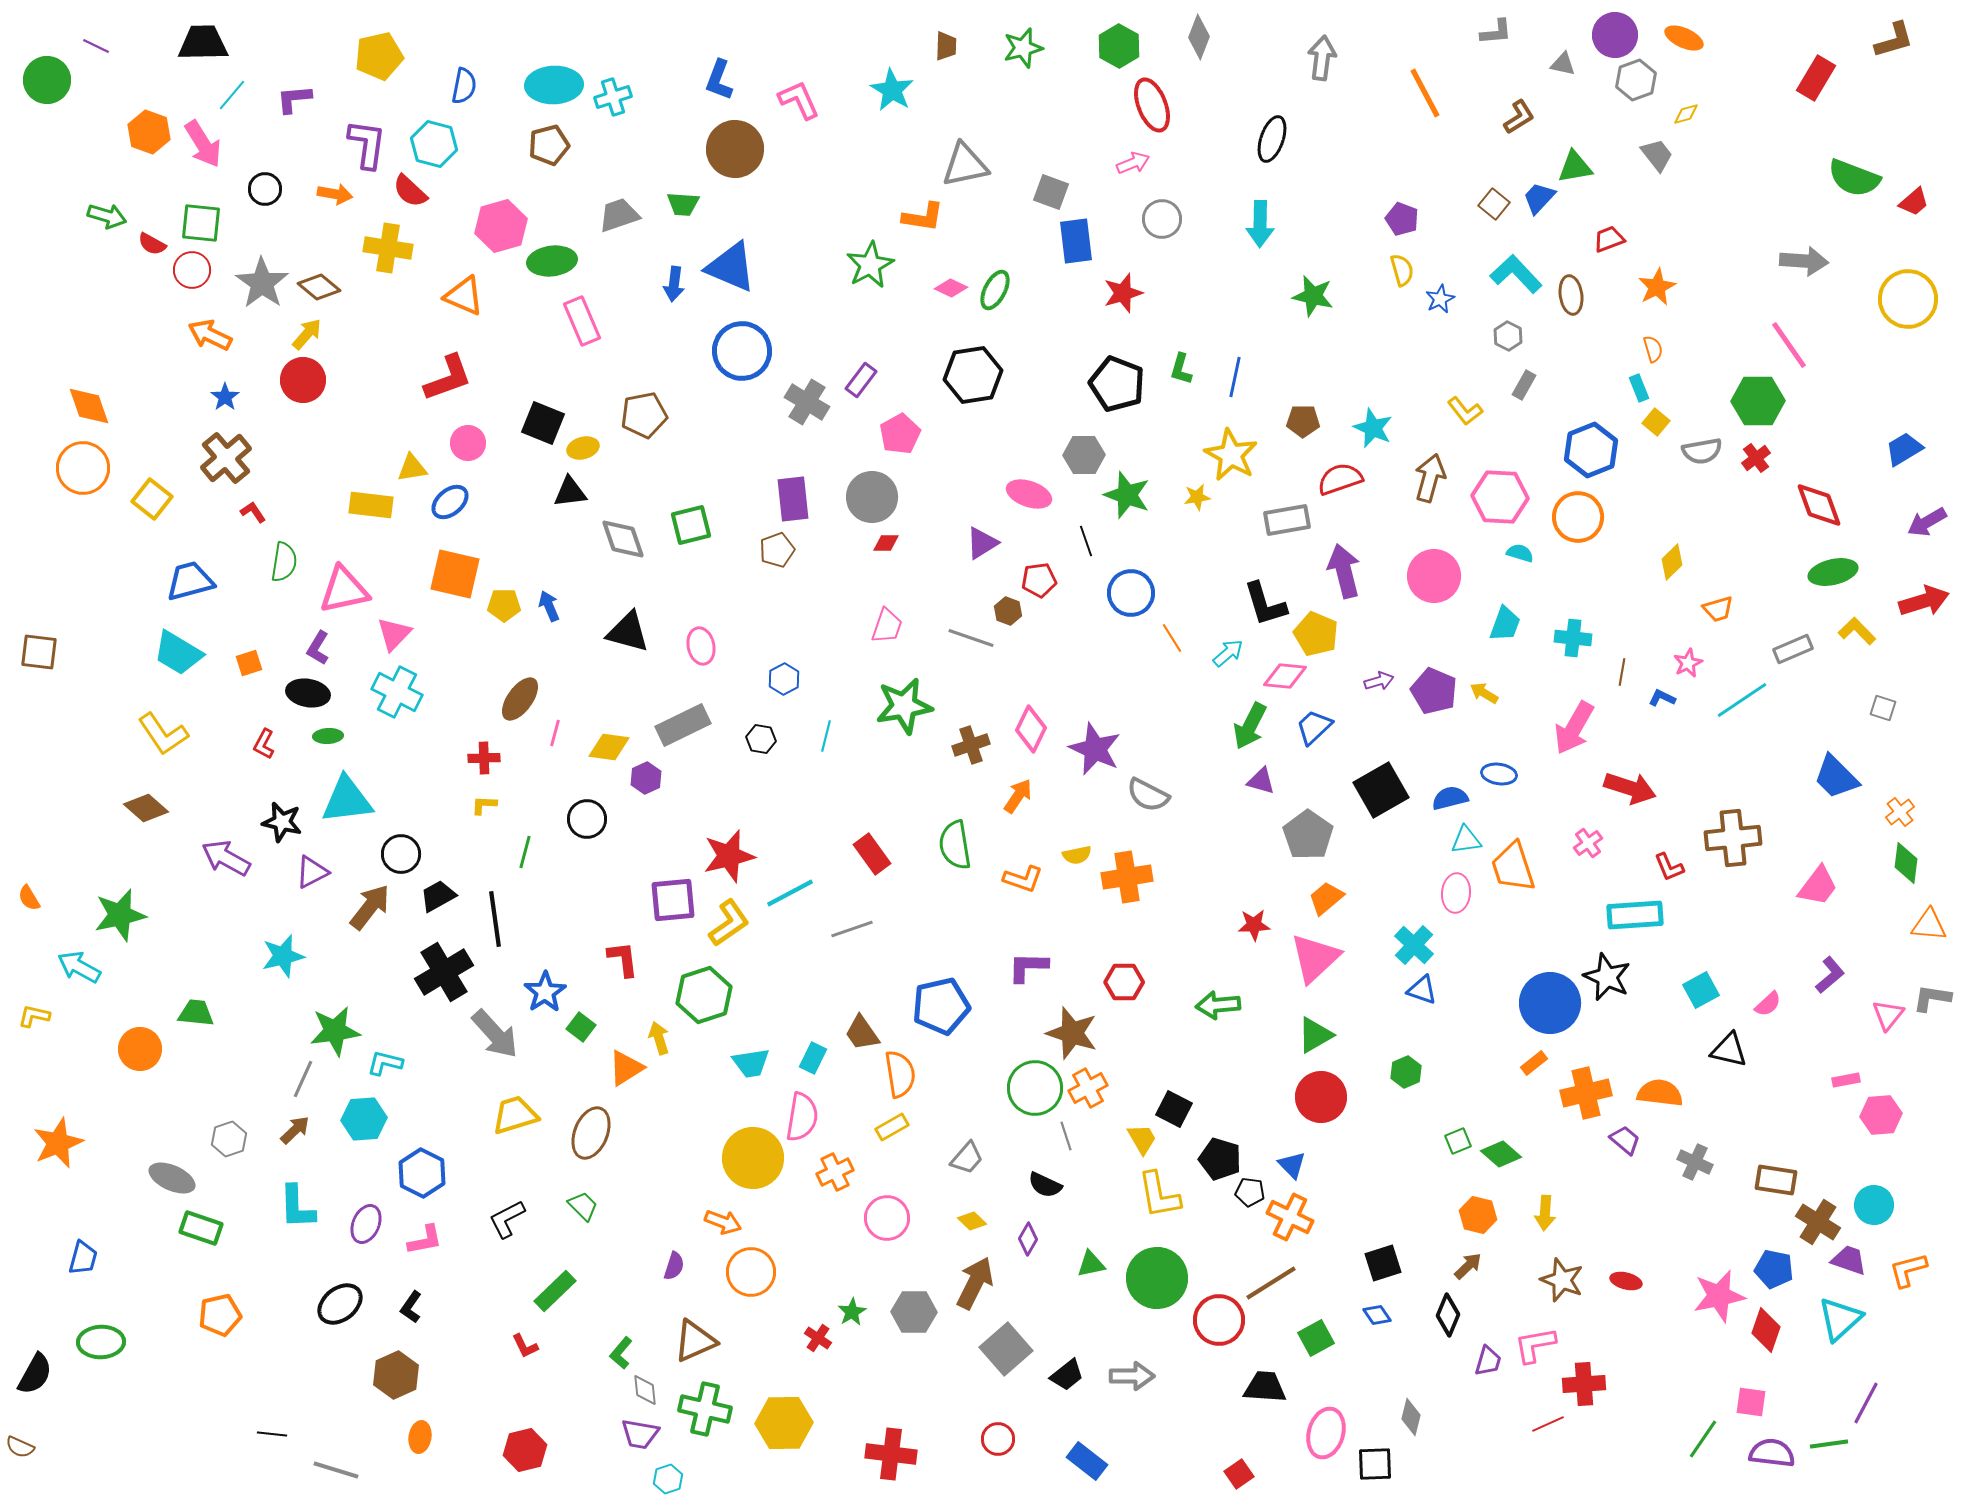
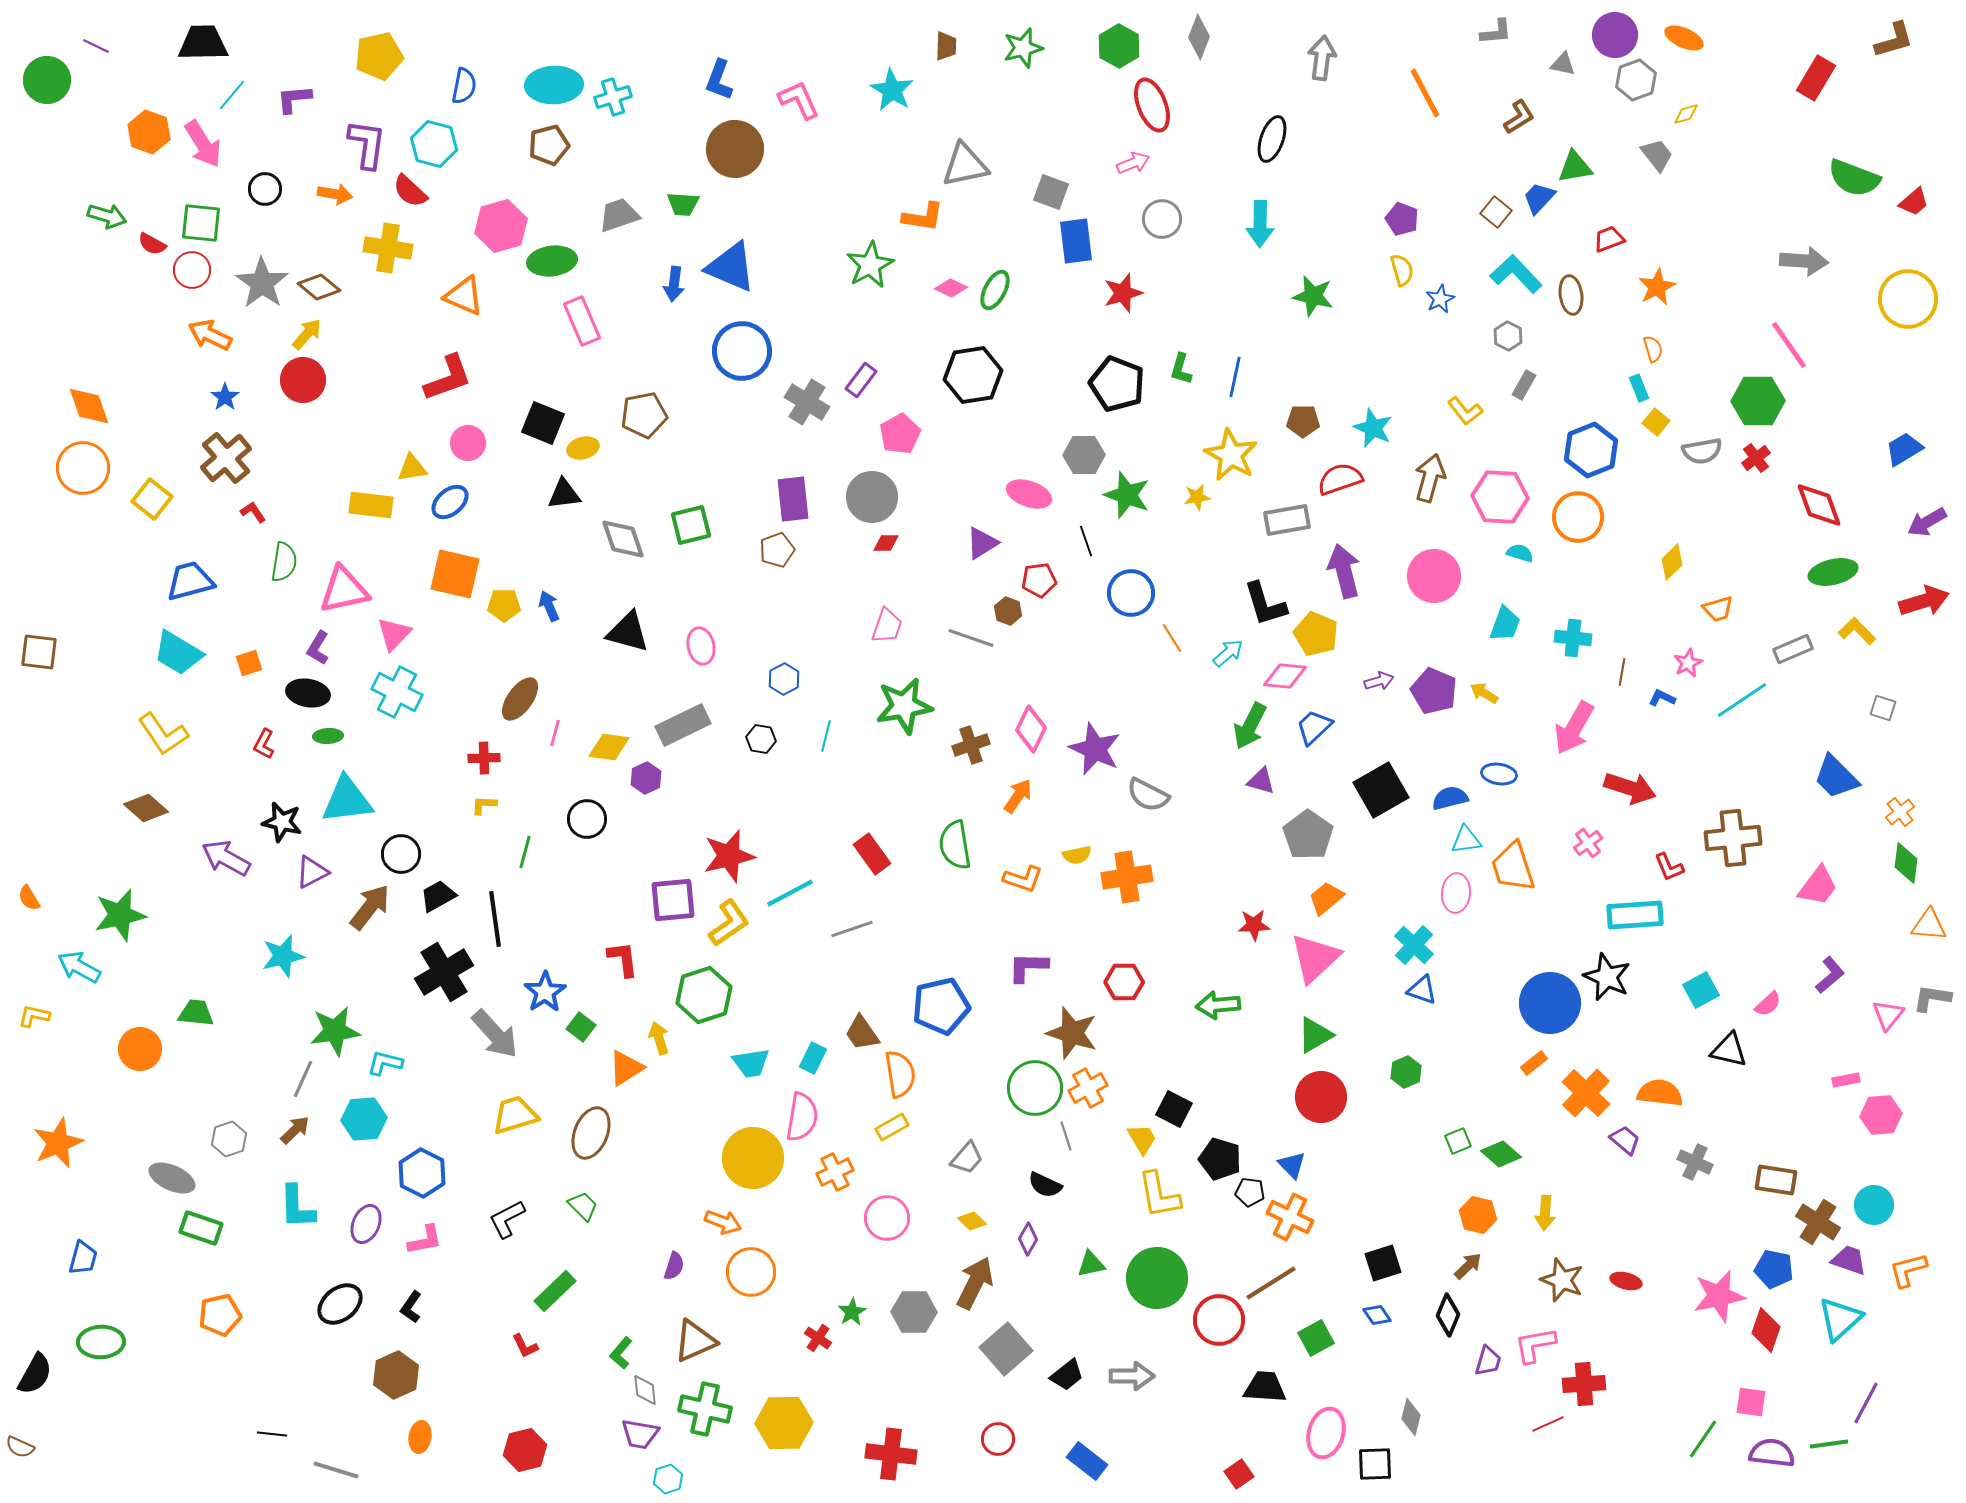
brown square at (1494, 204): moved 2 px right, 8 px down
black triangle at (570, 492): moved 6 px left, 2 px down
orange cross at (1586, 1093): rotated 33 degrees counterclockwise
